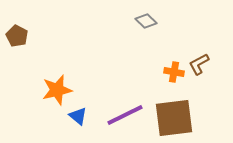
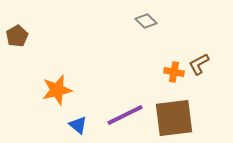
brown pentagon: rotated 15 degrees clockwise
blue triangle: moved 9 px down
